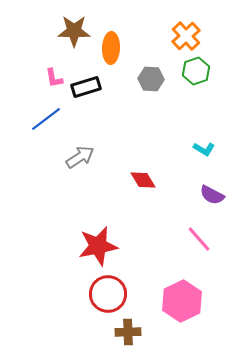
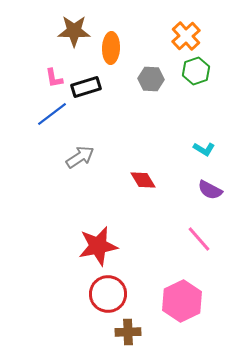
blue line: moved 6 px right, 5 px up
purple semicircle: moved 2 px left, 5 px up
